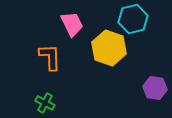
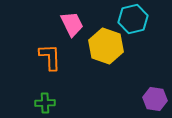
yellow hexagon: moved 3 px left, 2 px up
purple hexagon: moved 11 px down
green cross: rotated 30 degrees counterclockwise
